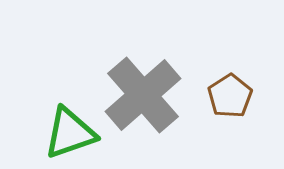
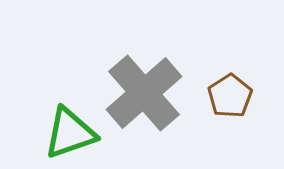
gray cross: moved 1 px right, 2 px up
